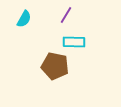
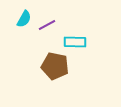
purple line: moved 19 px left, 10 px down; rotated 30 degrees clockwise
cyan rectangle: moved 1 px right
